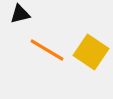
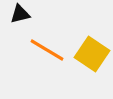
yellow square: moved 1 px right, 2 px down
